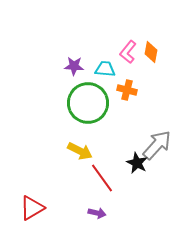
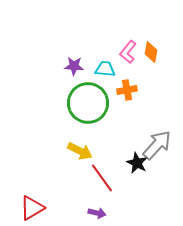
orange cross: rotated 24 degrees counterclockwise
